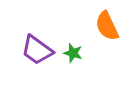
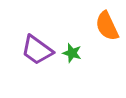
green star: moved 1 px left
